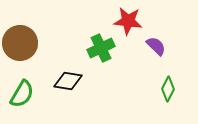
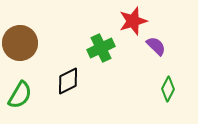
red star: moved 5 px right; rotated 24 degrees counterclockwise
black diamond: rotated 36 degrees counterclockwise
green semicircle: moved 2 px left, 1 px down
